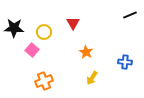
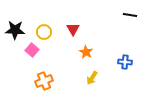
black line: rotated 32 degrees clockwise
red triangle: moved 6 px down
black star: moved 1 px right, 2 px down
